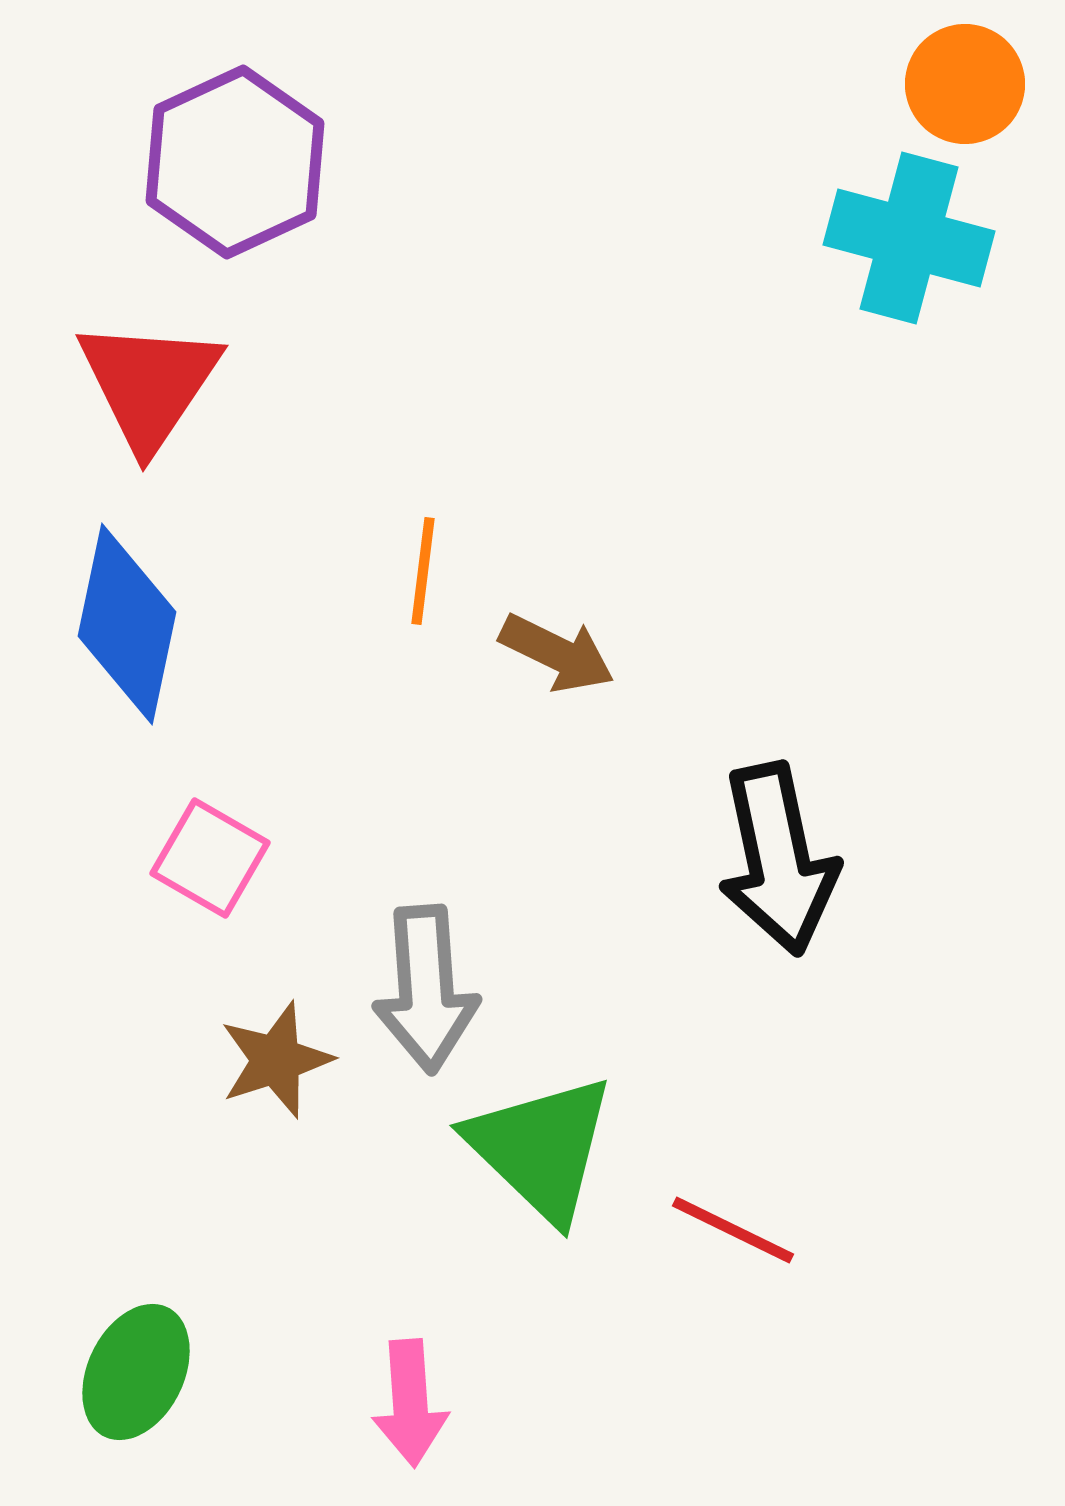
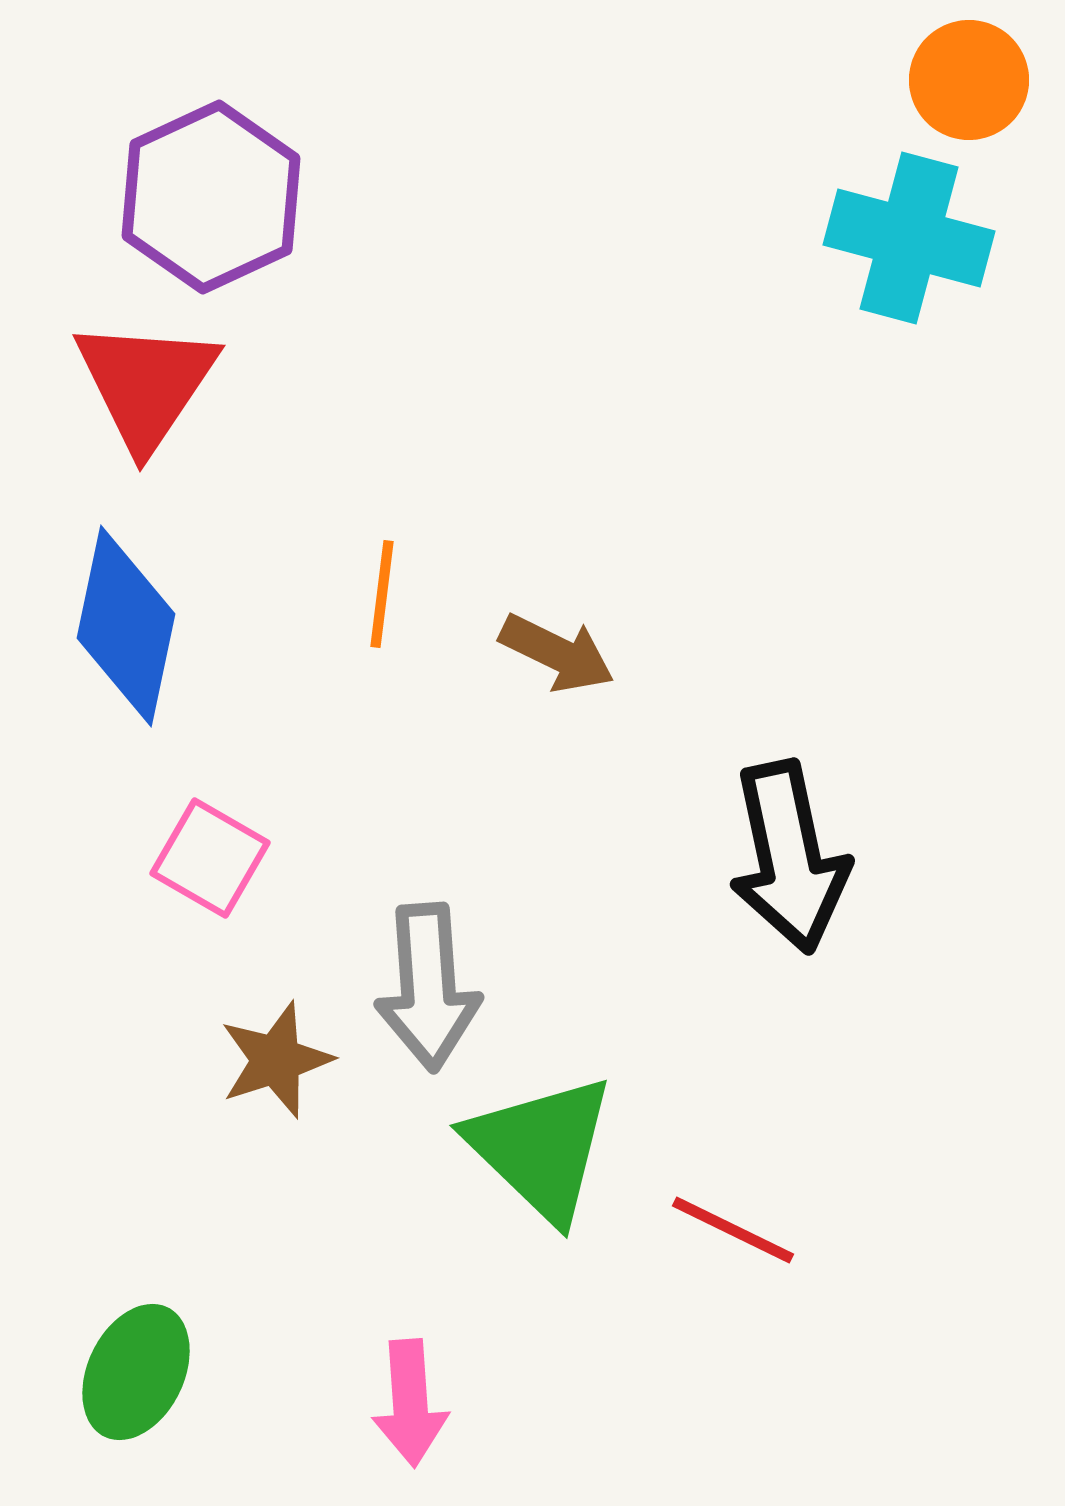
orange circle: moved 4 px right, 4 px up
purple hexagon: moved 24 px left, 35 px down
red triangle: moved 3 px left
orange line: moved 41 px left, 23 px down
blue diamond: moved 1 px left, 2 px down
black arrow: moved 11 px right, 2 px up
gray arrow: moved 2 px right, 2 px up
